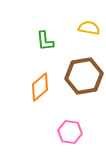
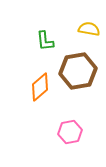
yellow semicircle: moved 1 px down
brown hexagon: moved 6 px left, 5 px up
pink hexagon: rotated 20 degrees counterclockwise
